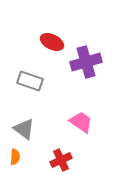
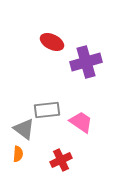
gray rectangle: moved 17 px right, 29 px down; rotated 25 degrees counterclockwise
orange semicircle: moved 3 px right, 3 px up
